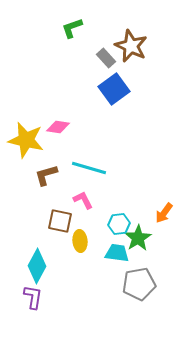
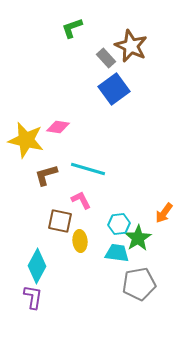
cyan line: moved 1 px left, 1 px down
pink L-shape: moved 2 px left
